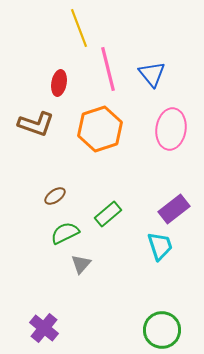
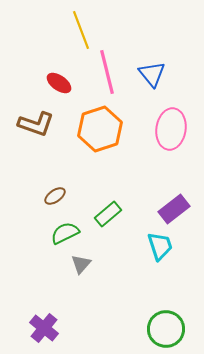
yellow line: moved 2 px right, 2 px down
pink line: moved 1 px left, 3 px down
red ellipse: rotated 65 degrees counterclockwise
green circle: moved 4 px right, 1 px up
